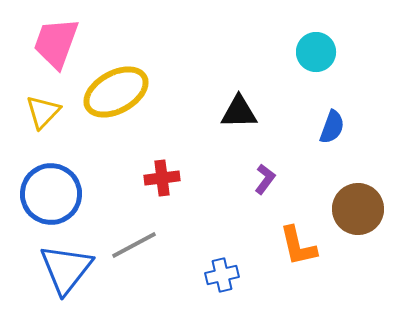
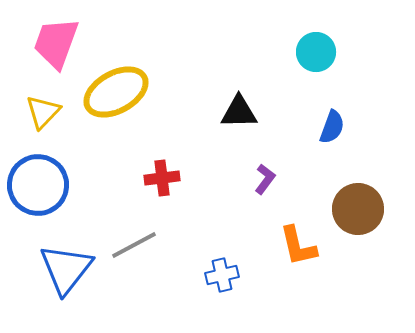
blue circle: moved 13 px left, 9 px up
